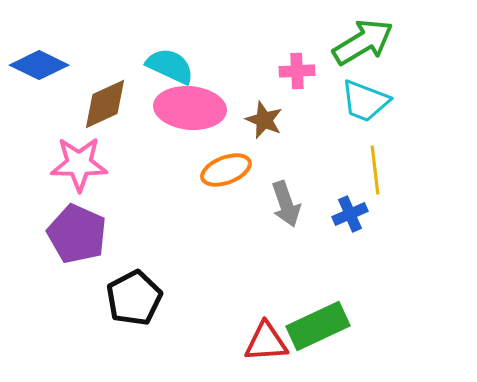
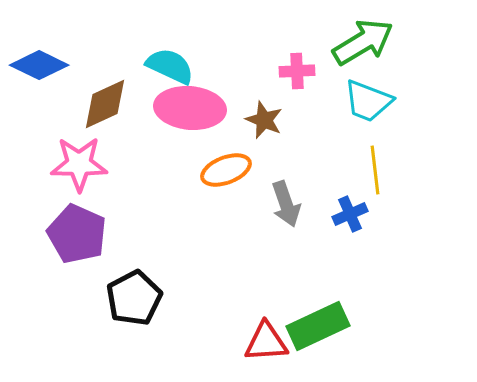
cyan trapezoid: moved 3 px right
